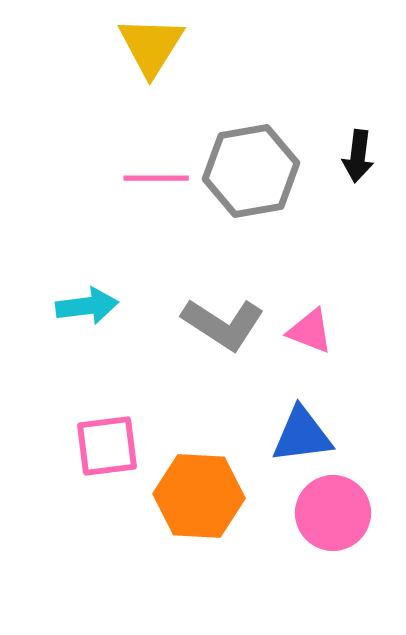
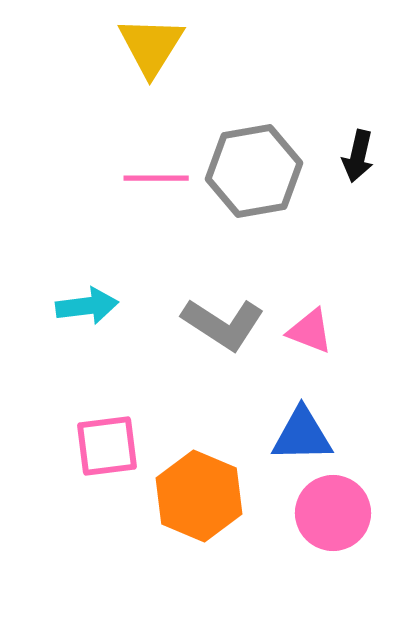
black arrow: rotated 6 degrees clockwise
gray hexagon: moved 3 px right
blue triangle: rotated 6 degrees clockwise
orange hexagon: rotated 20 degrees clockwise
